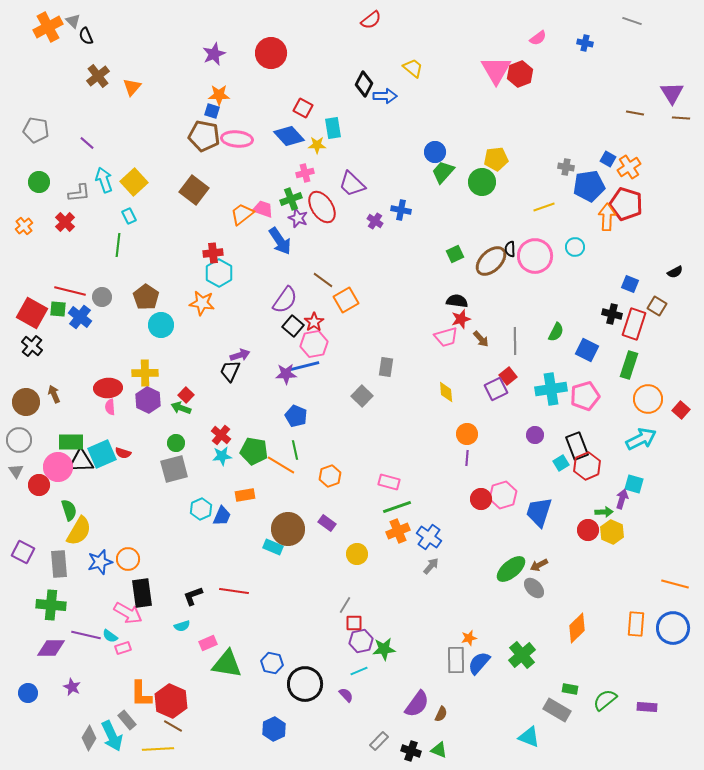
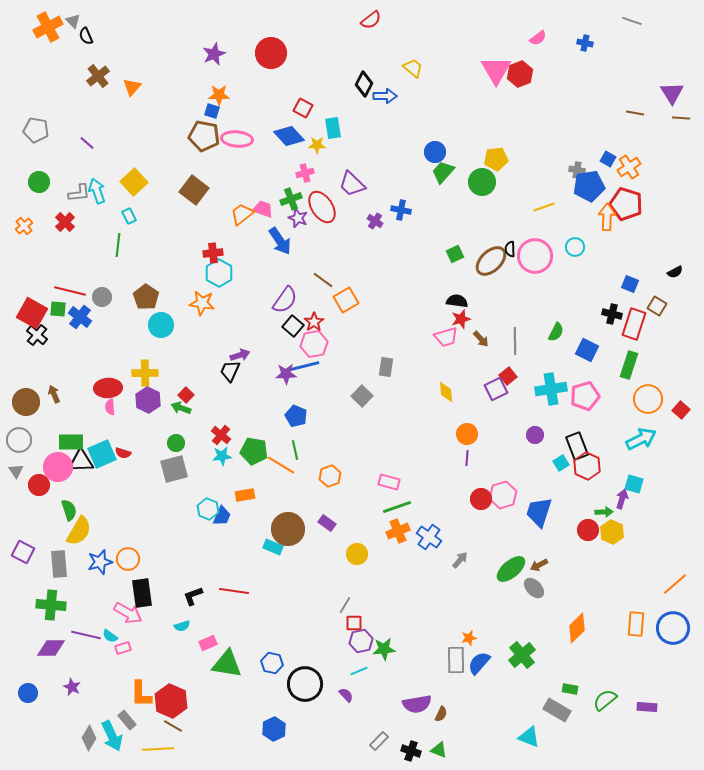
gray cross at (566, 167): moved 11 px right, 3 px down
cyan arrow at (104, 180): moved 7 px left, 11 px down
black cross at (32, 346): moved 5 px right, 11 px up
red hexagon at (587, 466): rotated 12 degrees counterclockwise
cyan hexagon at (201, 509): moved 7 px right; rotated 15 degrees counterclockwise
gray arrow at (431, 566): moved 29 px right, 6 px up
orange line at (675, 584): rotated 56 degrees counterclockwise
purple semicircle at (417, 704): rotated 44 degrees clockwise
